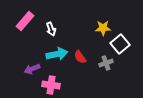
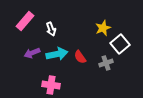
yellow star: rotated 21 degrees counterclockwise
purple arrow: moved 16 px up
